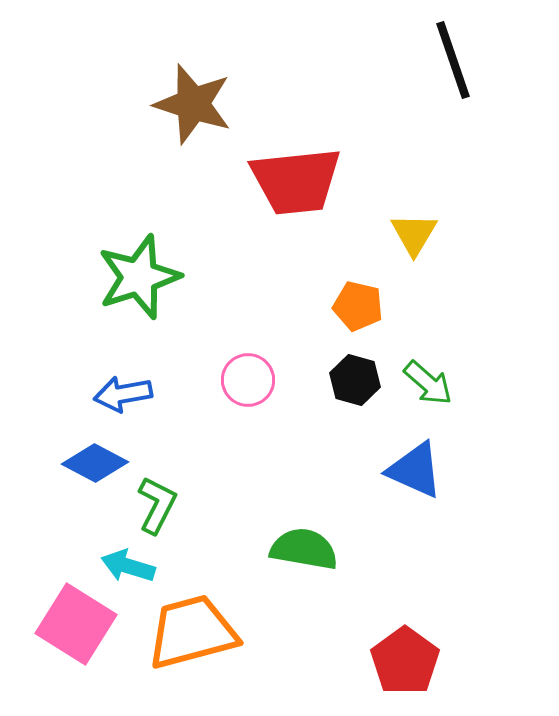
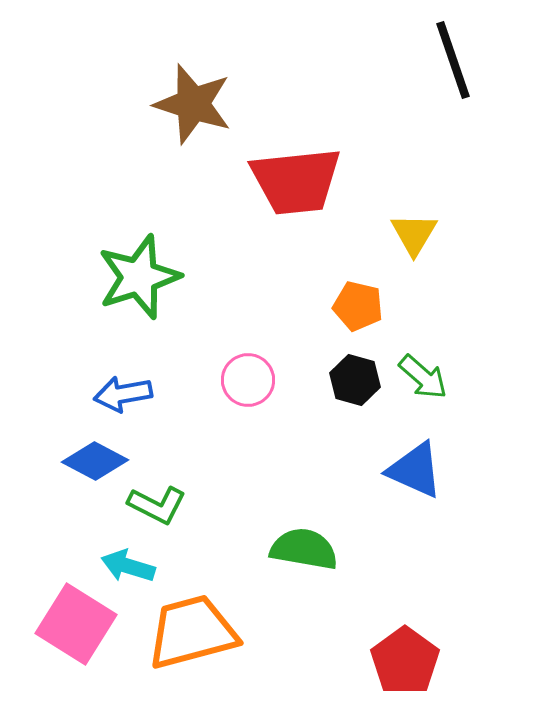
green arrow: moved 5 px left, 6 px up
blue diamond: moved 2 px up
green L-shape: rotated 90 degrees clockwise
